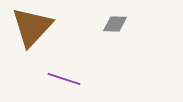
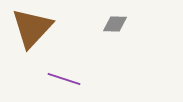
brown triangle: moved 1 px down
